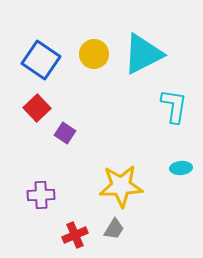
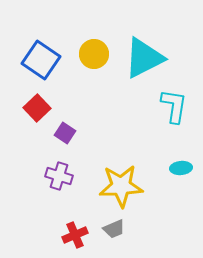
cyan triangle: moved 1 px right, 4 px down
purple cross: moved 18 px right, 19 px up; rotated 20 degrees clockwise
gray trapezoid: rotated 35 degrees clockwise
